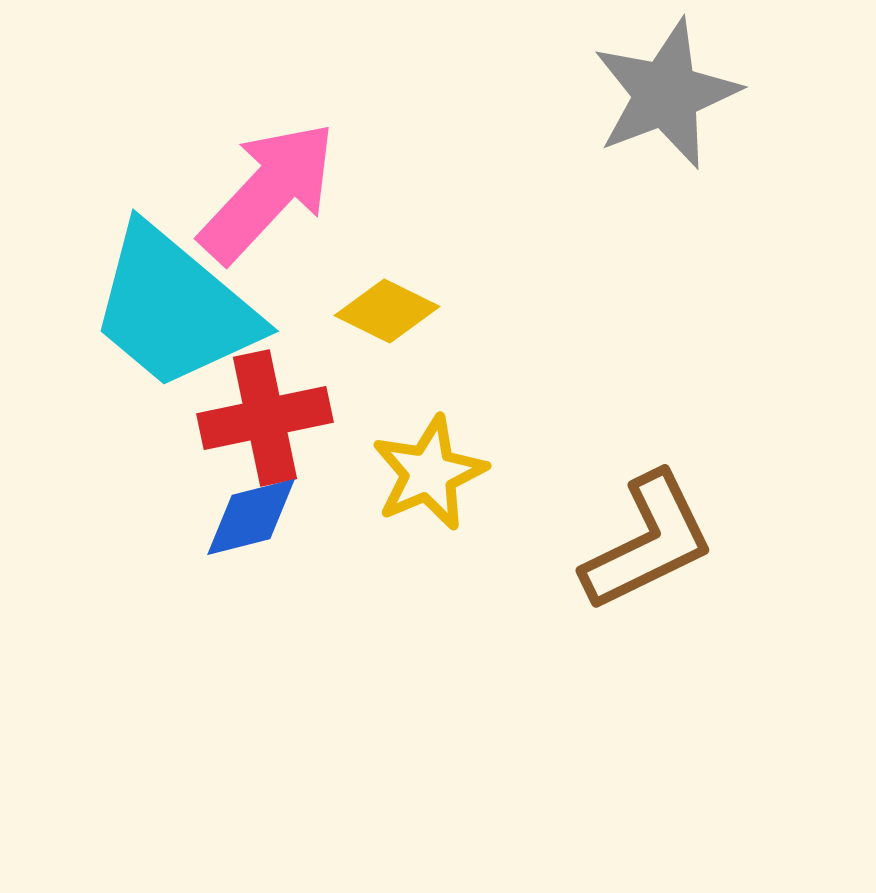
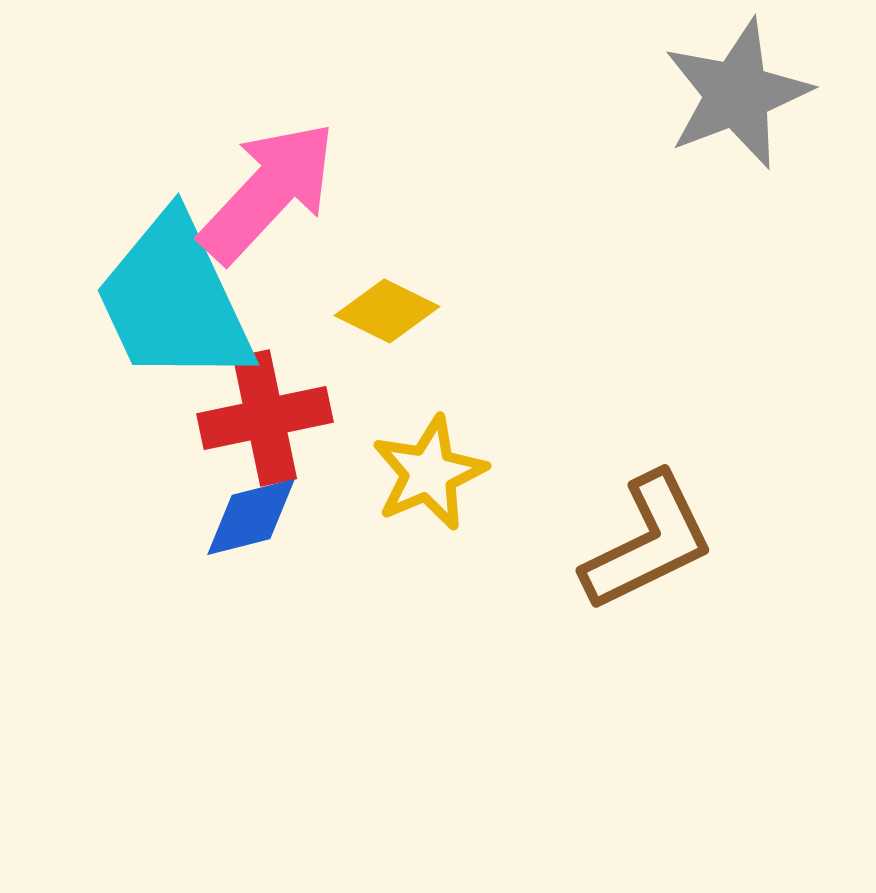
gray star: moved 71 px right
cyan trapezoid: moved 8 px up; rotated 25 degrees clockwise
